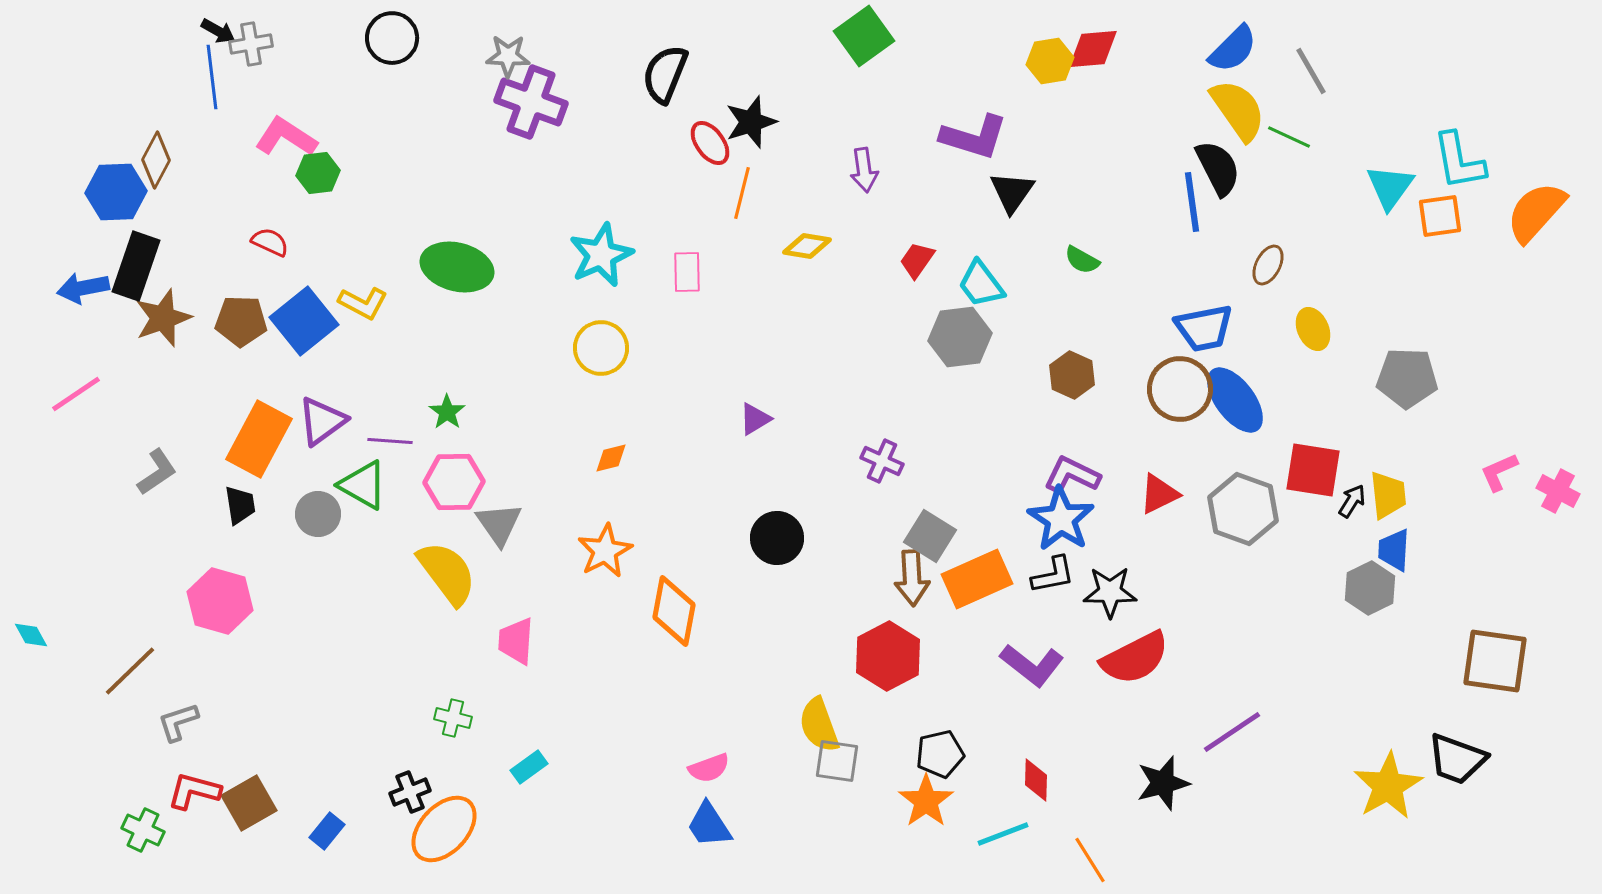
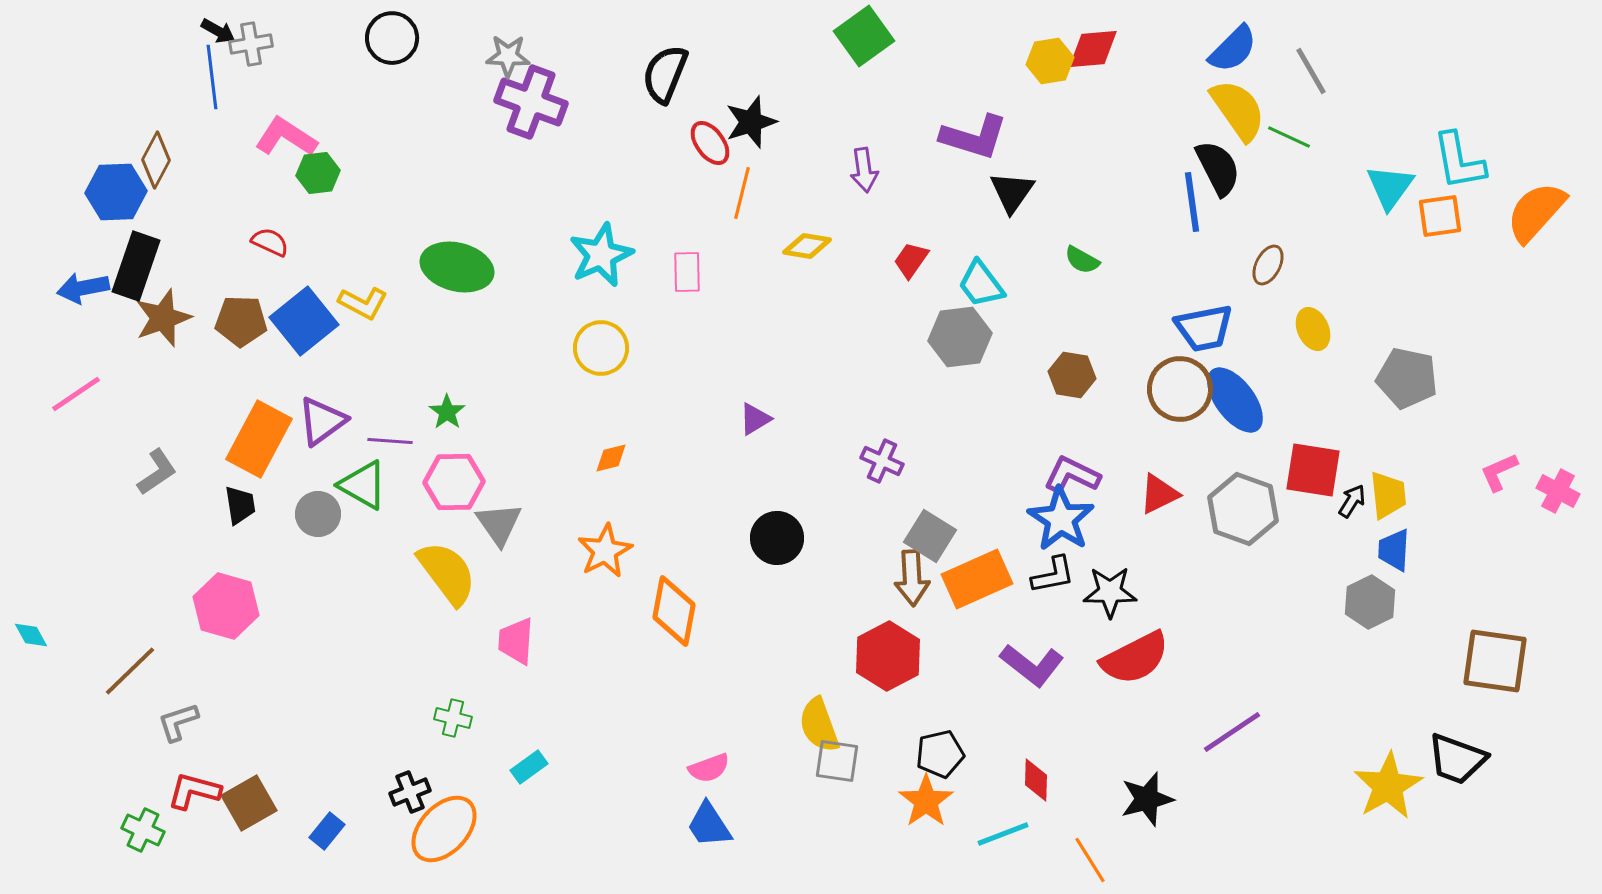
red trapezoid at (917, 260): moved 6 px left
brown hexagon at (1072, 375): rotated 15 degrees counterclockwise
gray pentagon at (1407, 378): rotated 10 degrees clockwise
gray hexagon at (1370, 588): moved 14 px down
pink hexagon at (220, 601): moved 6 px right, 5 px down
black star at (1163, 783): moved 16 px left, 16 px down
